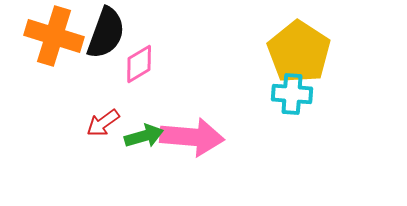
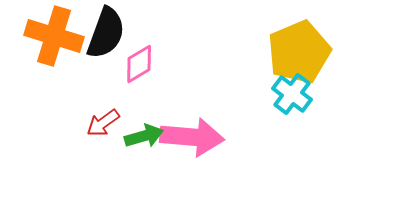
yellow pentagon: rotated 16 degrees clockwise
cyan cross: rotated 33 degrees clockwise
